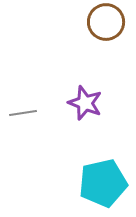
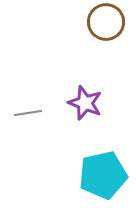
gray line: moved 5 px right
cyan pentagon: moved 8 px up
